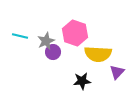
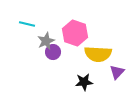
cyan line: moved 7 px right, 12 px up
black star: moved 2 px right, 1 px down
